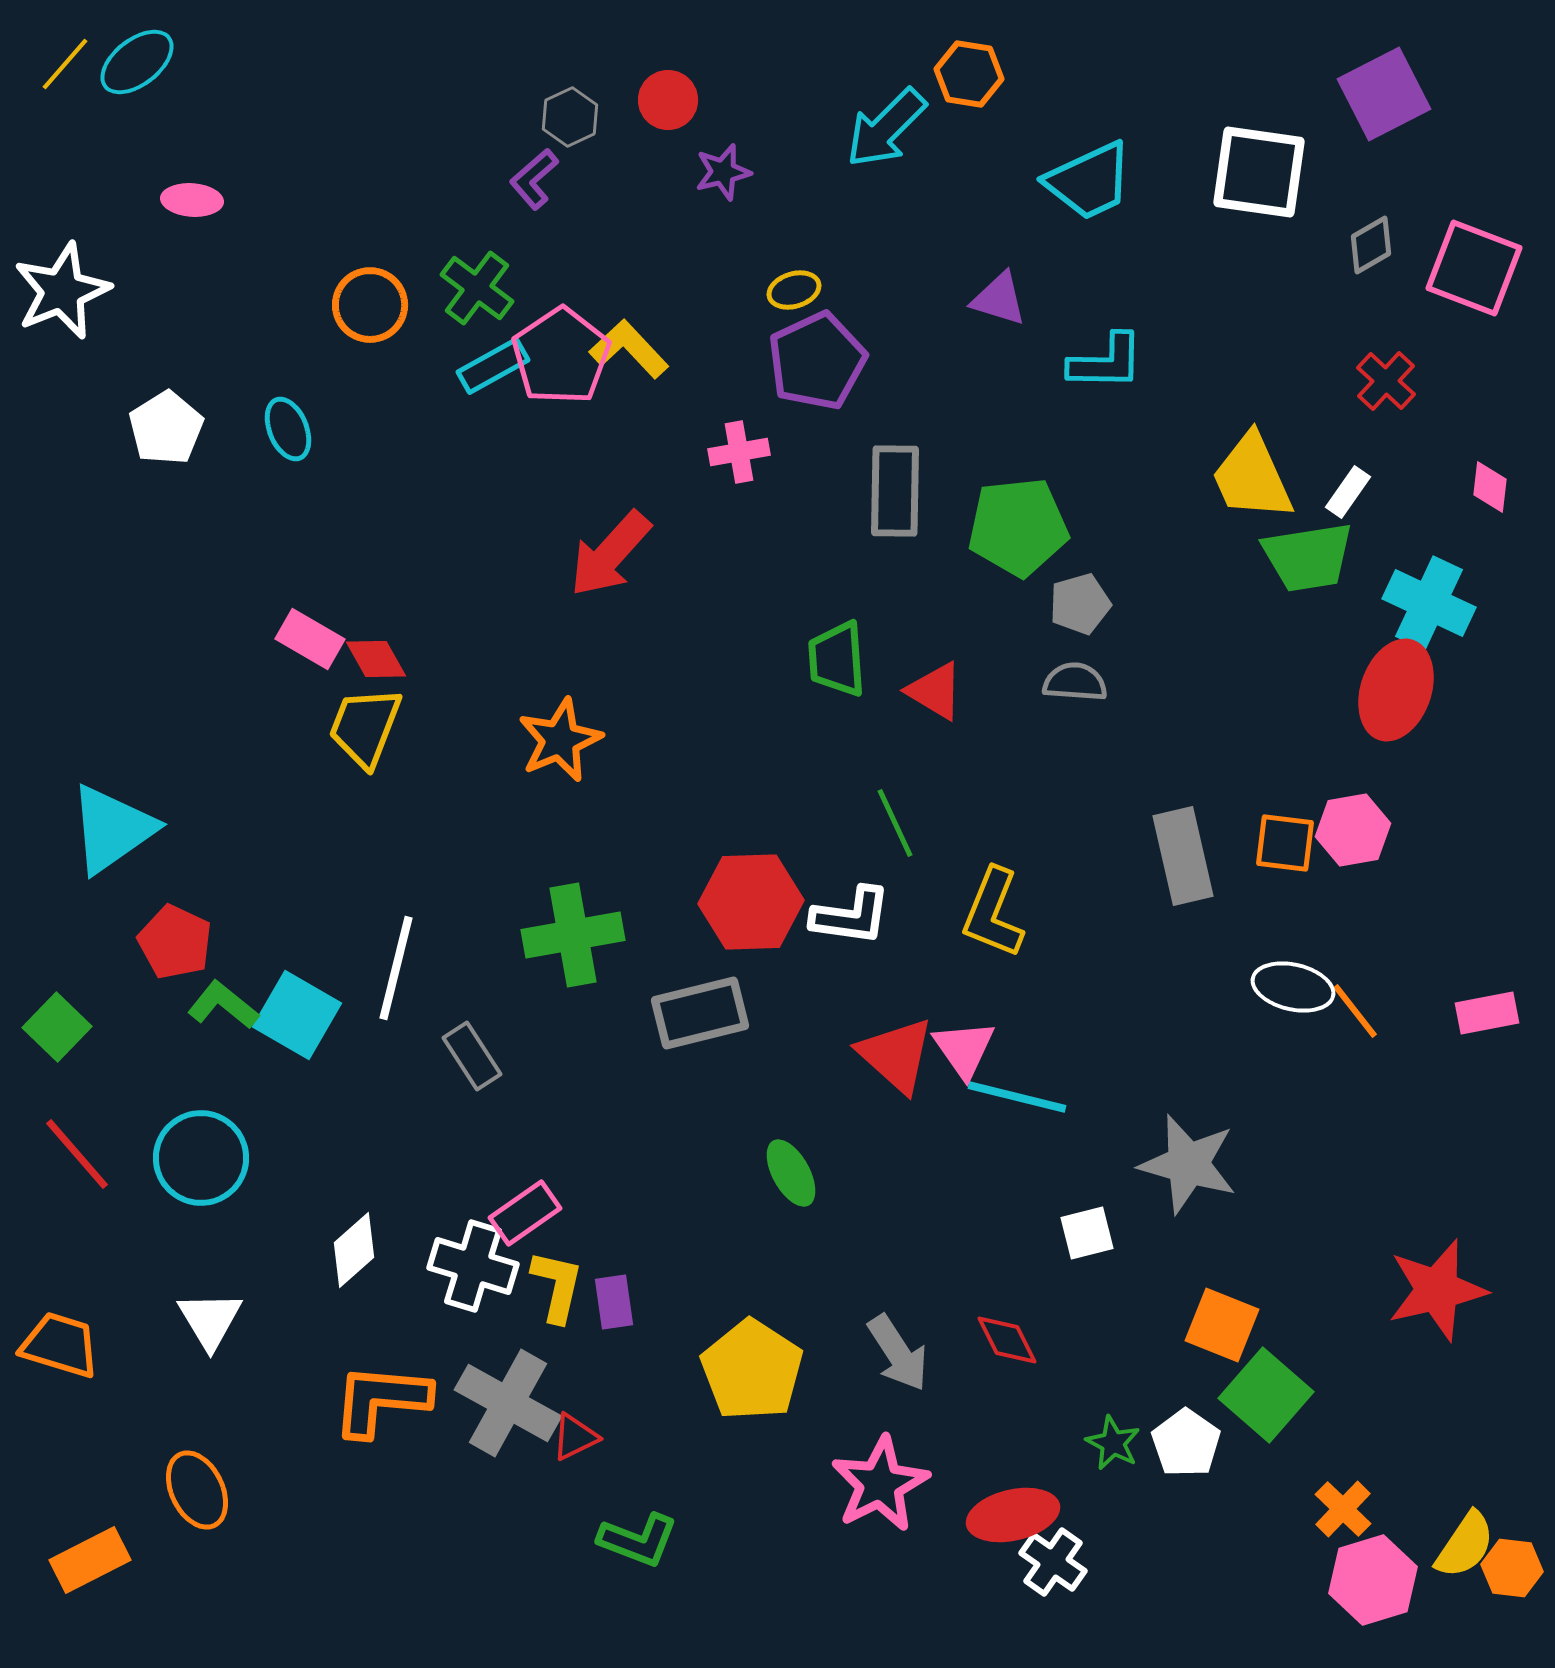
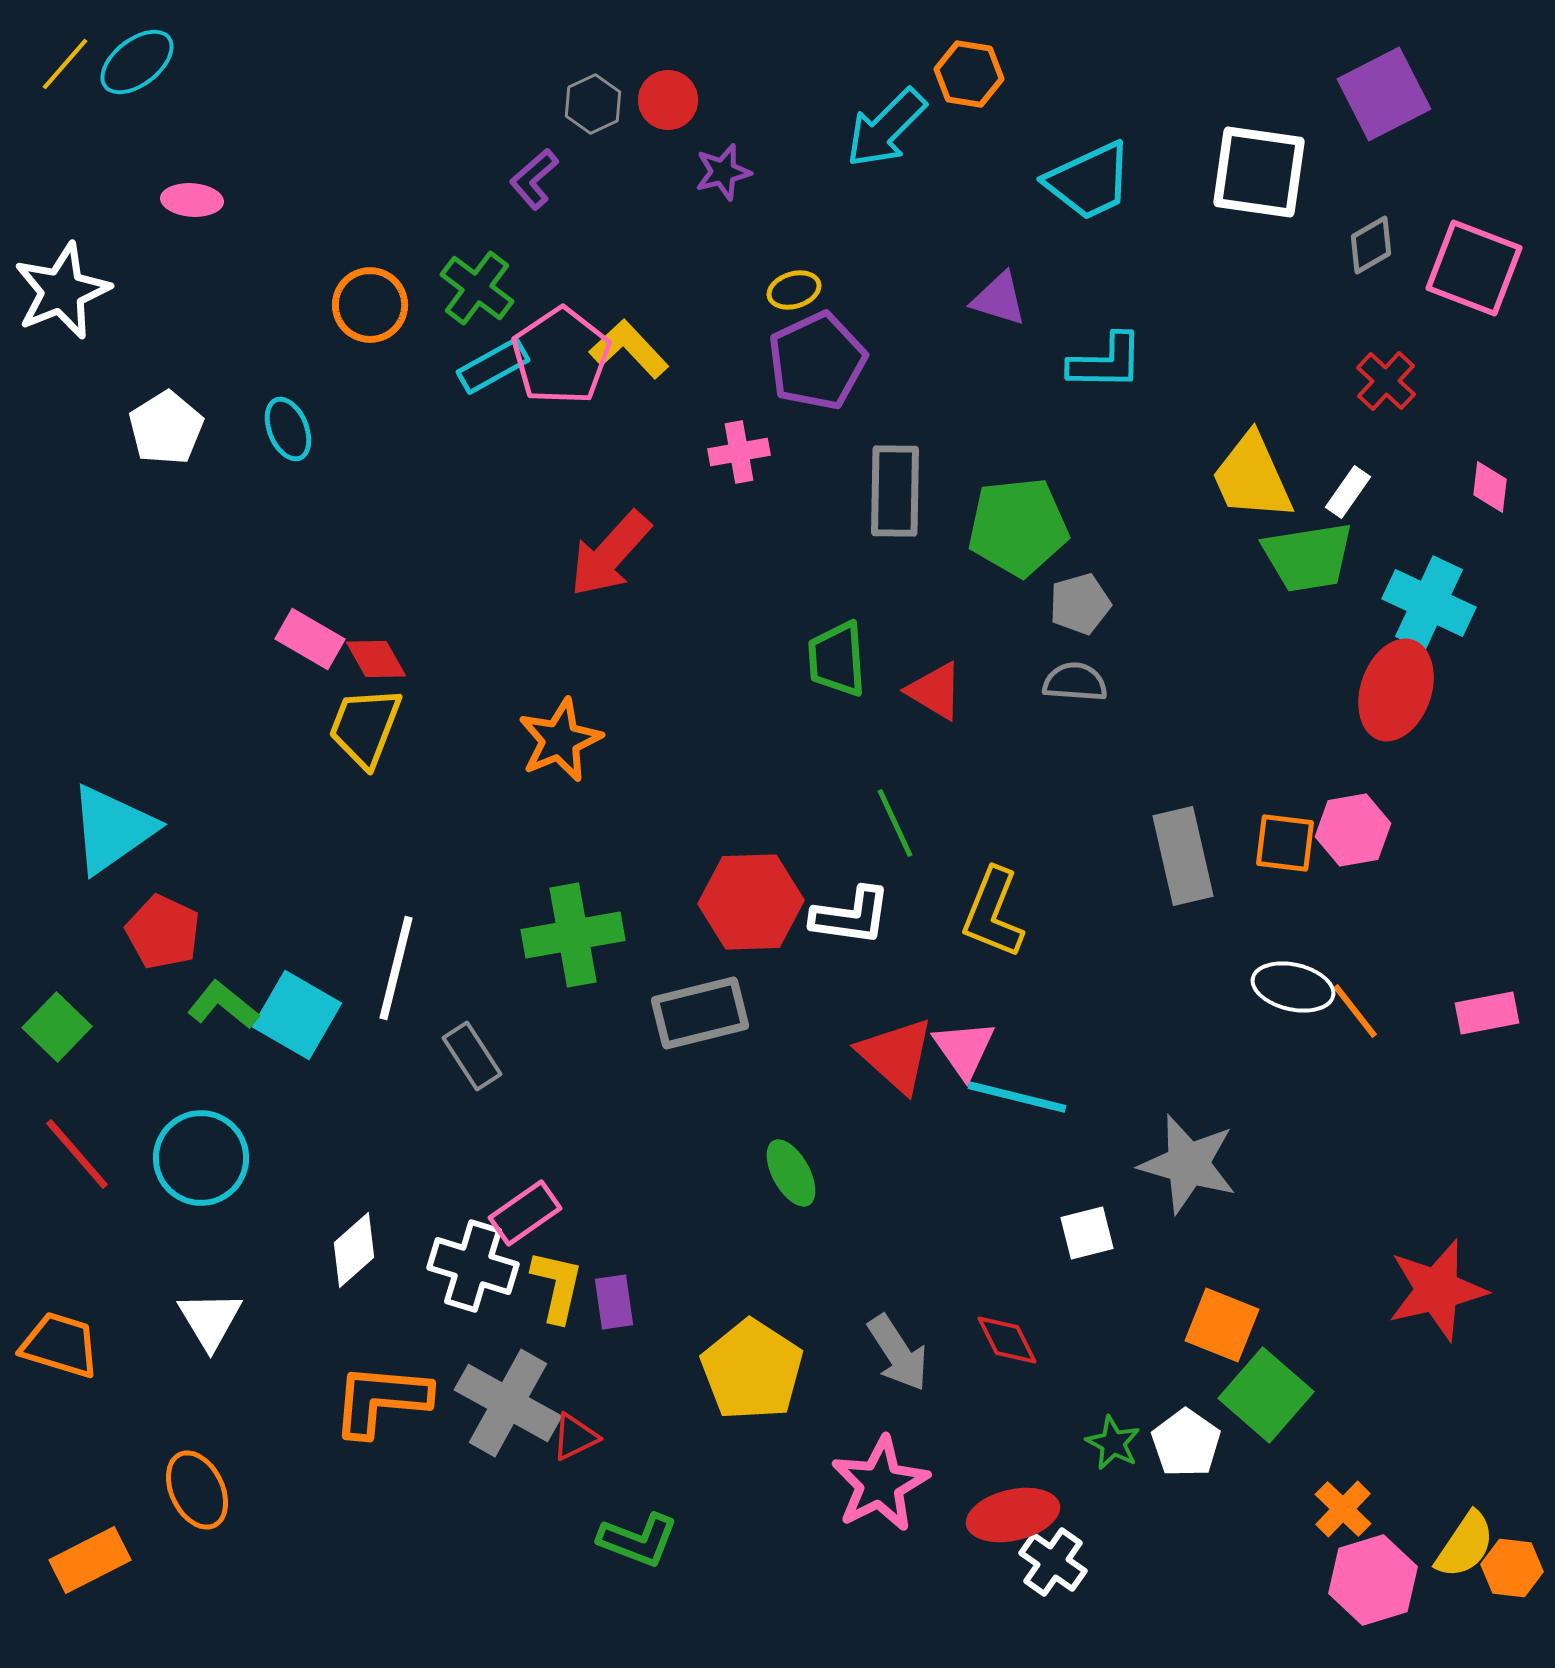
gray hexagon at (570, 117): moved 23 px right, 13 px up
red pentagon at (175, 942): moved 12 px left, 10 px up
